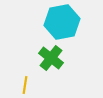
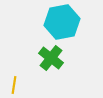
yellow line: moved 11 px left
